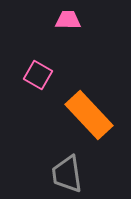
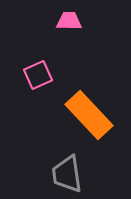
pink trapezoid: moved 1 px right, 1 px down
pink square: rotated 36 degrees clockwise
